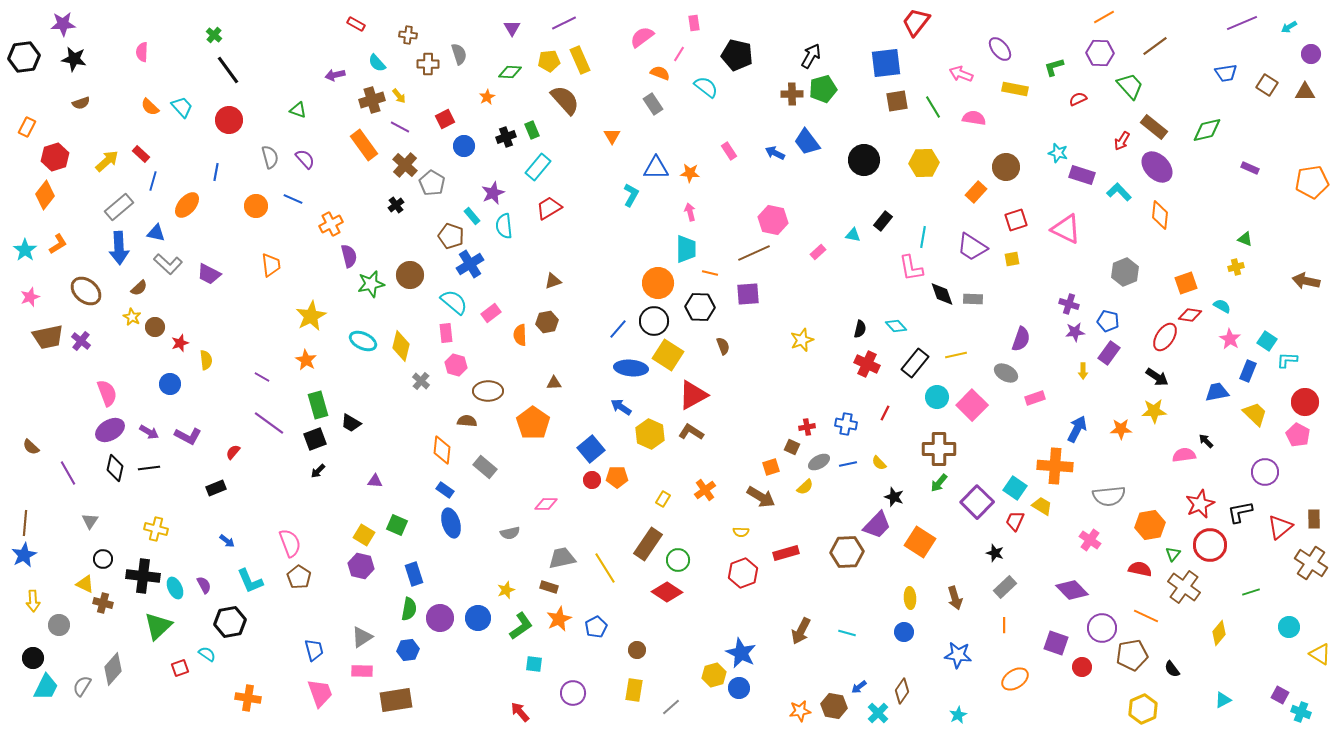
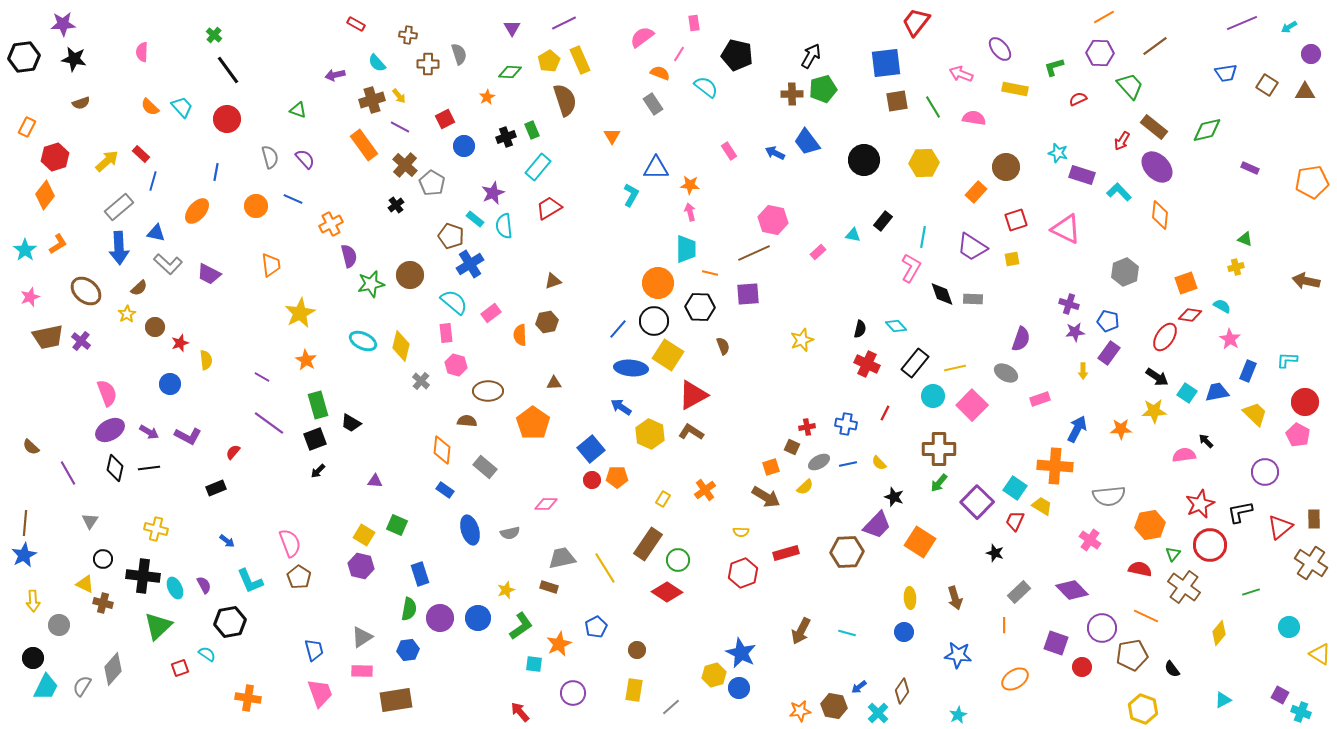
yellow pentagon at (549, 61): rotated 25 degrees counterclockwise
brown semicircle at (565, 100): rotated 24 degrees clockwise
red circle at (229, 120): moved 2 px left, 1 px up
orange star at (690, 173): moved 12 px down
orange ellipse at (187, 205): moved 10 px right, 6 px down
cyan rectangle at (472, 216): moved 3 px right, 3 px down; rotated 12 degrees counterclockwise
pink L-shape at (911, 268): rotated 140 degrees counterclockwise
yellow star at (311, 316): moved 11 px left, 3 px up
yellow star at (132, 317): moved 5 px left, 3 px up; rotated 12 degrees clockwise
cyan square at (1267, 341): moved 80 px left, 52 px down
yellow line at (956, 355): moved 1 px left, 13 px down
cyan circle at (937, 397): moved 4 px left, 1 px up
pink rectangle at (1035, 398): moved 5 px right, 1 px down
brown arrow at (761, 497): moved 5 px right
blue ellipse at (451, 523): moved 19 px right, 7 px down
blue rectangle at (414, 574): moved 6 px right
gray rectangle at (1005, 587): moved 14 px right, 5 px down
orange star at (559, 619): moved 25 px down
yellow hexagon at (1143, 709): rotated 16 degrees counterclockwise
